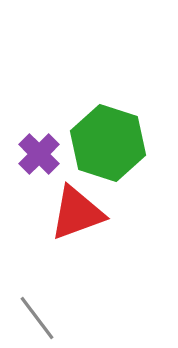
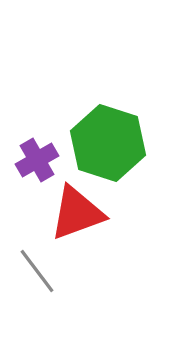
purple cross: moved 2 px left, 6 px down; rotated 15 degrees clockwise
gray line: moved 47 px up
